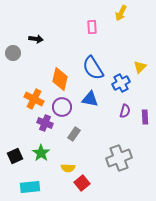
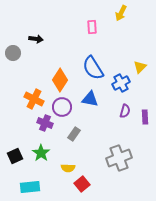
orange diamond: moved 1 px down; rotated 20 degrees clockwise
red square: moved 1 px down
